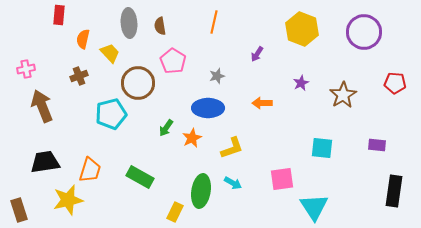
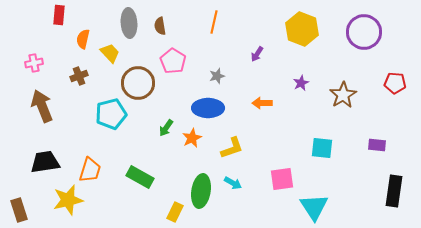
pink cross: moved 8 px right, 6 px up
